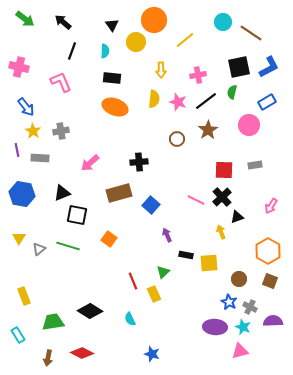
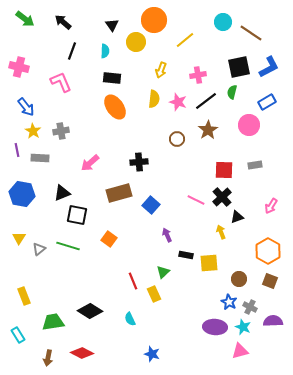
yellow arrow at (161, 70): rotated 21 degrees clockwise
orange ellipse at (115, 107): rotated 35 degrees clockwise
